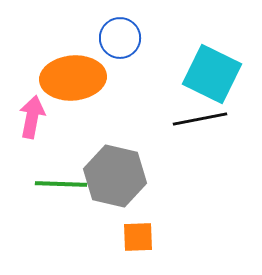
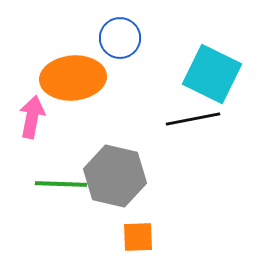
black line: moved 7 px left
